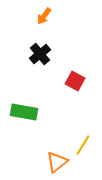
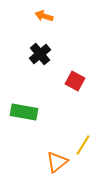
orange arrow: rotated 72 degrees clockwise
